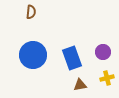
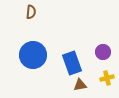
blue rectangle: moved 5 px down
